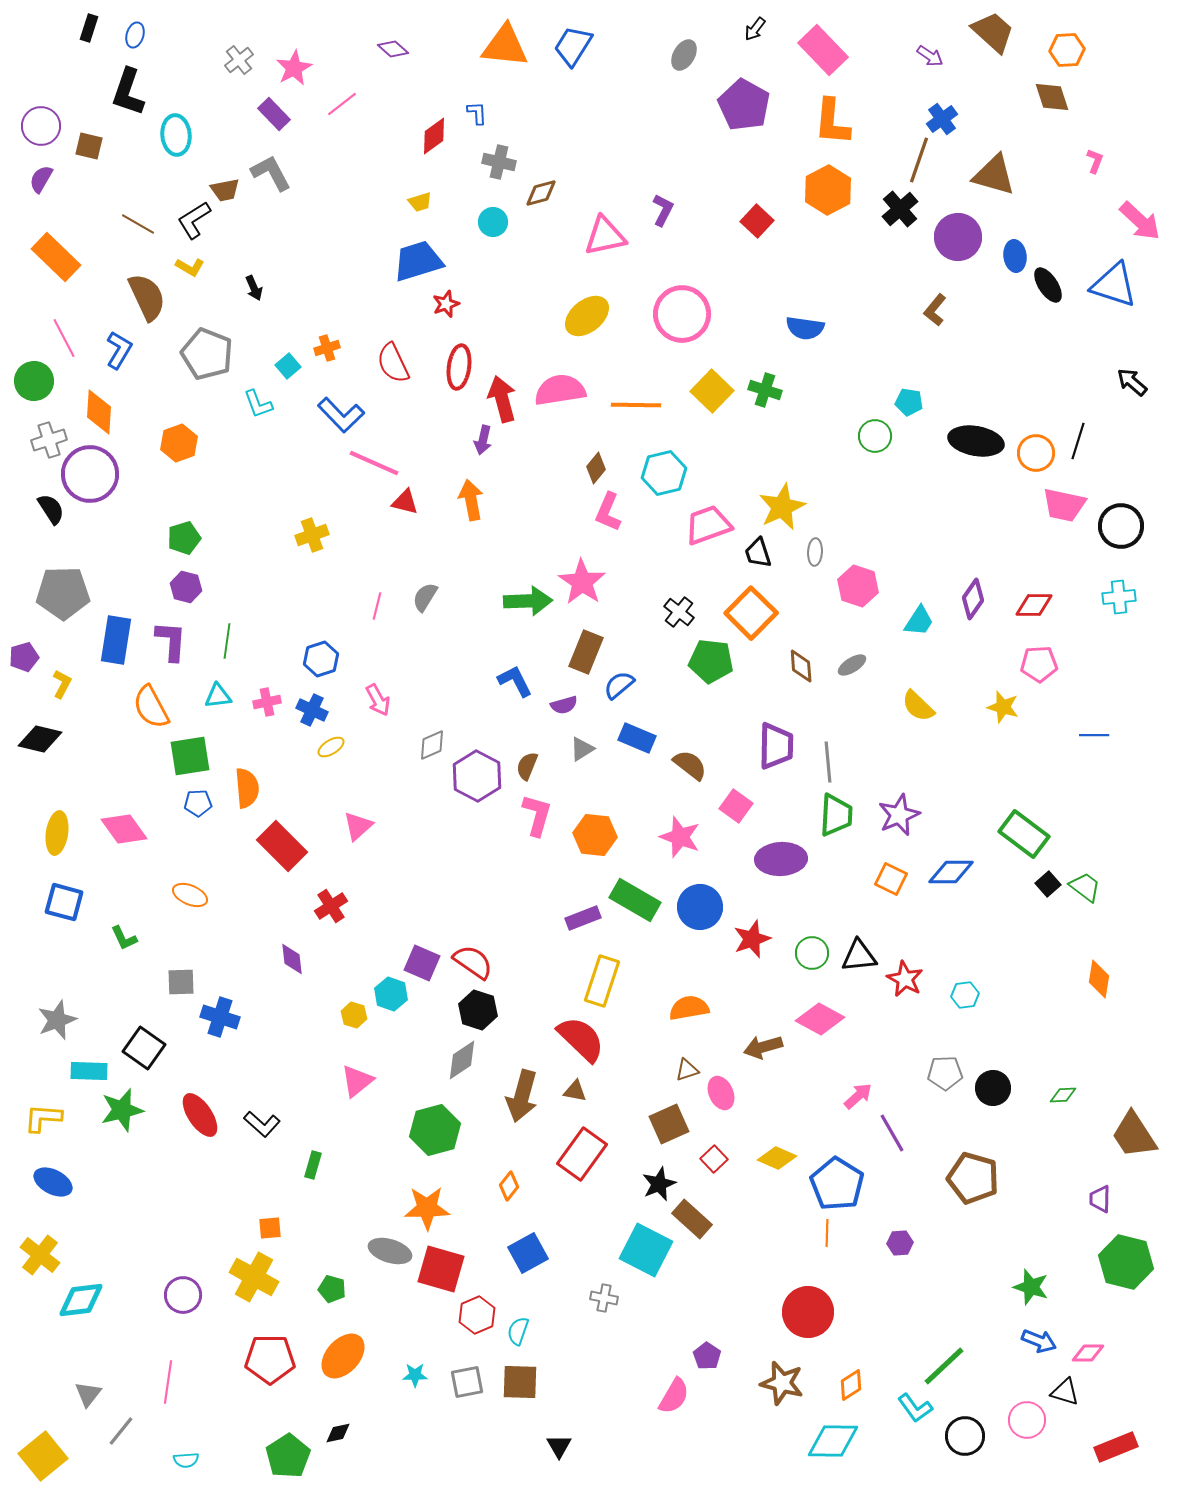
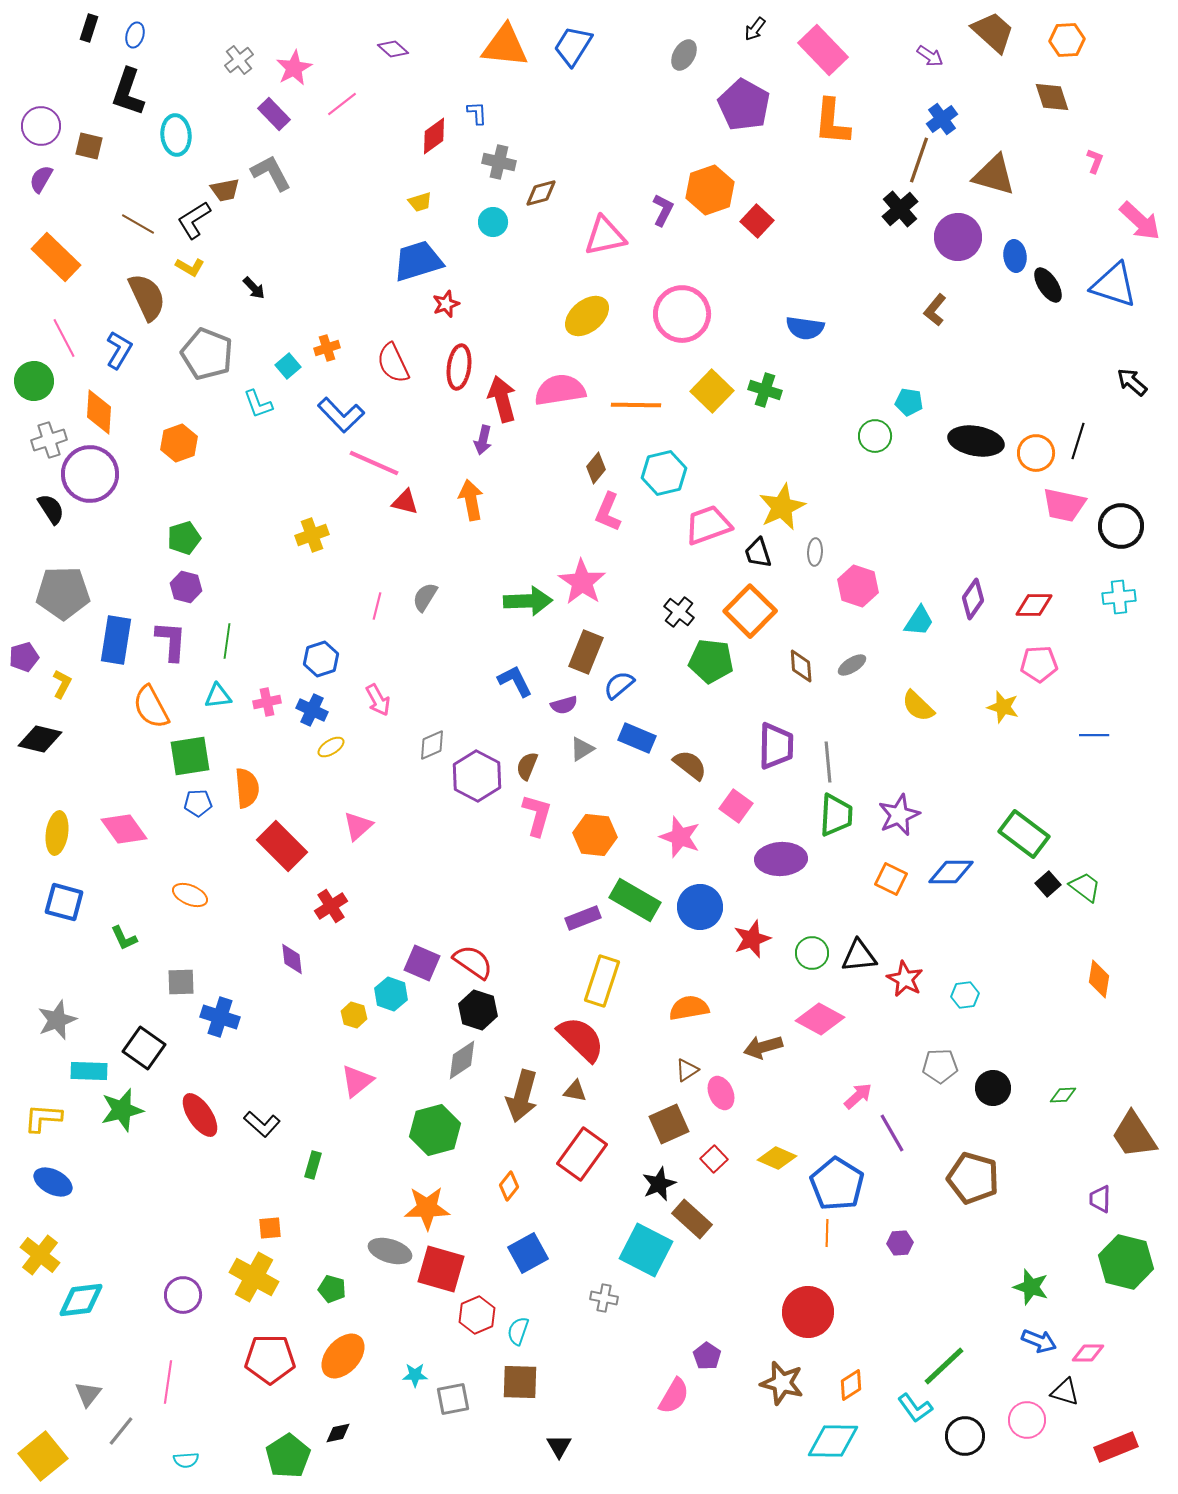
orange hexagon at (1067, 50): moved 10 px up
orange hexagon at (828, 190): moved 118 px left; rotated 9 degrees clockwise
black arrow at (254, 288): rotated 20 degrees counterclockwise
orange square at (751, 613): moved 1 px left, 2 px up
brown triangle at (687, 1070): rotated 15 degrees counterclockwise
gray pentagon at (945, 1073): moved 5 px left, 7 px up
gray square at (467, 1382): moved 14 px left, 17 px down
